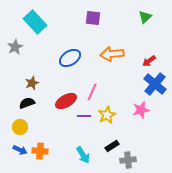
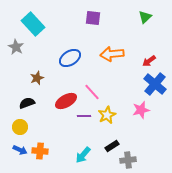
cyan rectangle: moved 2 px left, 2 px down
gray star: moved 1 px right; rotated 14 degrees counterclockwise
brown star: moved 5 px right, 5 px up
pink line: rotated 66 degrees counterclockwise
cyan arrow: rotated 72 degrees clockwise
